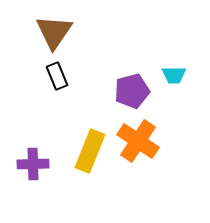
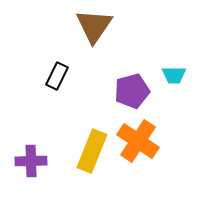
brown triangle: moved 40 px right, 6 px up
black rectangle: rotated 48 degrees clockwise
yellow rectangle: moved 2 px right
purple cross: moved 2 px left, 3 px up
